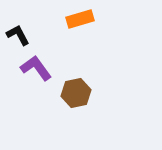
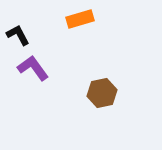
purple L-shape: moved 3 px left
brown hexagon: moved 26 px right
